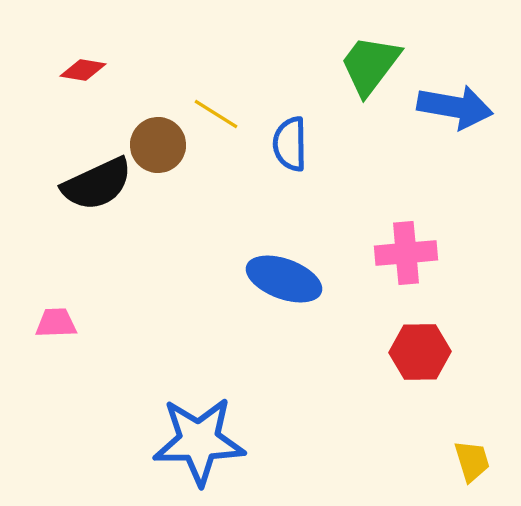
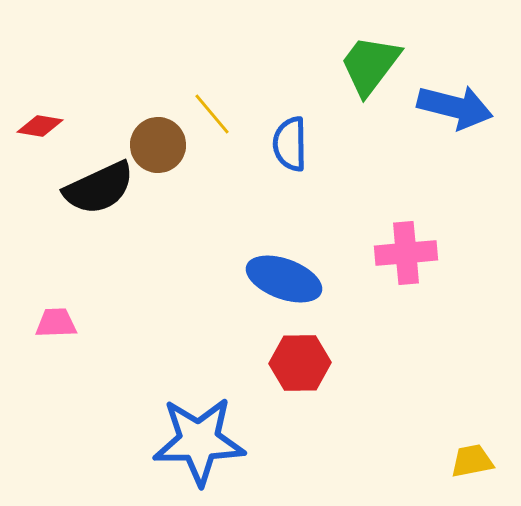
red diamond: moved 43 px left, 56 px down
blue arrow: rotated 4 degrees clockwise
yellow line: moved 4 px left; rotated 18 degrees clockwise
black semicircle: moved 2 px right, 4 px down
red hexagon: moved 120 px left, 11 px down
yellow trapezoid: rotated 84 degrees counterclockwise
